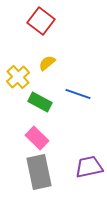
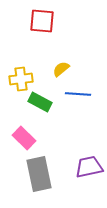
red square: moved 1 px right; rotated 32 degrees counterclockwise
yellow semicircle: moved 14 px right, 6 px down
yellow cross: moved 3 px right, 2 px down; rotated 35 degrees clockwise
blue line: rotated 15 degrees counterclockwise
pink rectangle: moved 13 px left
gray rectangle: moved 2 px down
